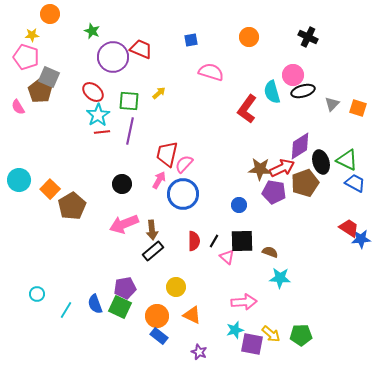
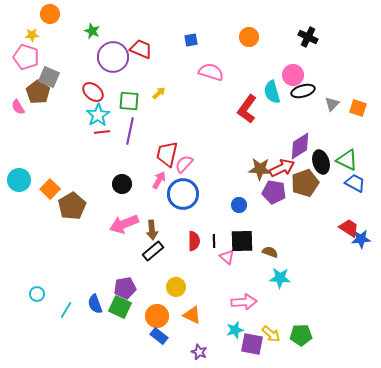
brown pentagon at (40, 91): moved 2 px left, 1 px down
black line at (214, 241): rotated 32 degrees counterclockwise
